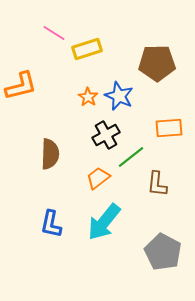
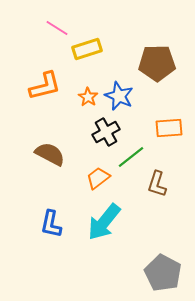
pink line: moved 3 px right, 5 px up
orange L-shape: moved 24 px right
black cross: moved 3 px up
brown semicircle: rotated 64 degrees counterclockwise
brown L-shape: rotated 12 degrees clockwise
gray pentagon: moved 21 px down
